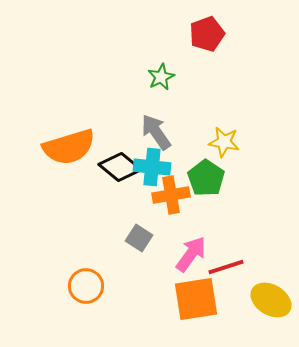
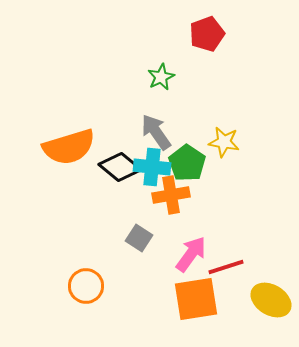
green pentagon: moved 19 px left, 15 px up
